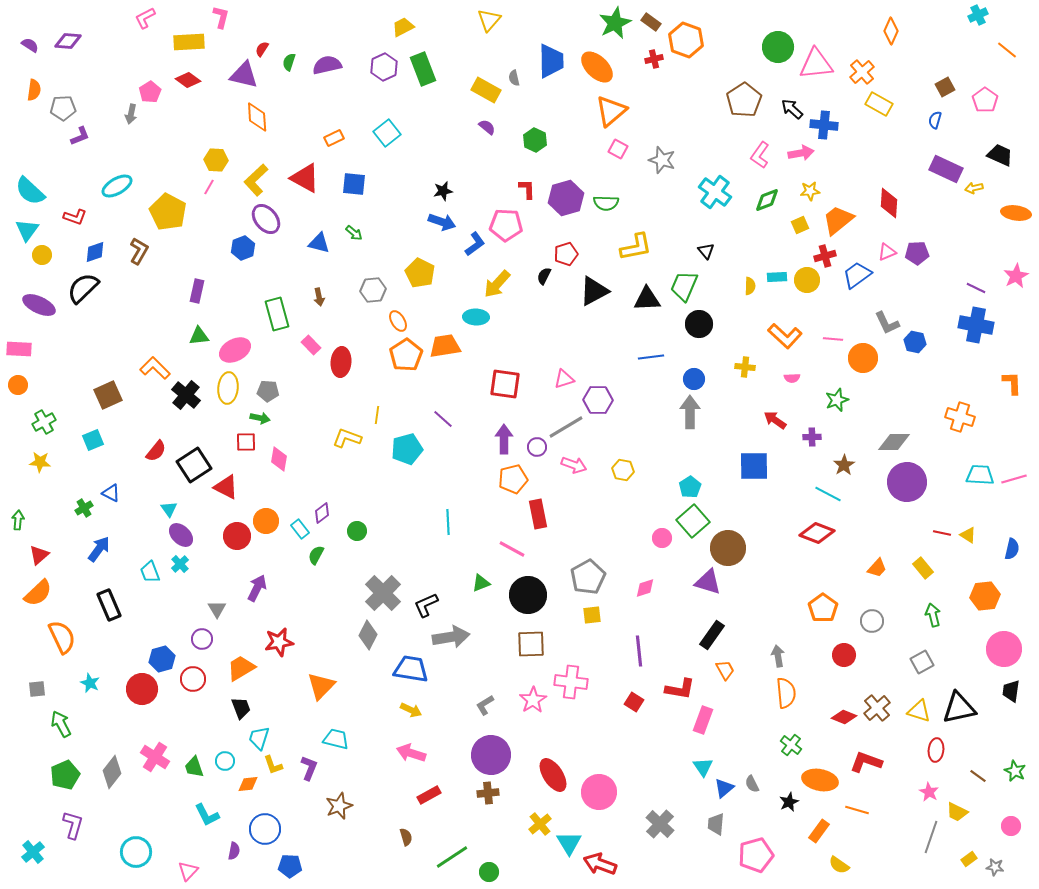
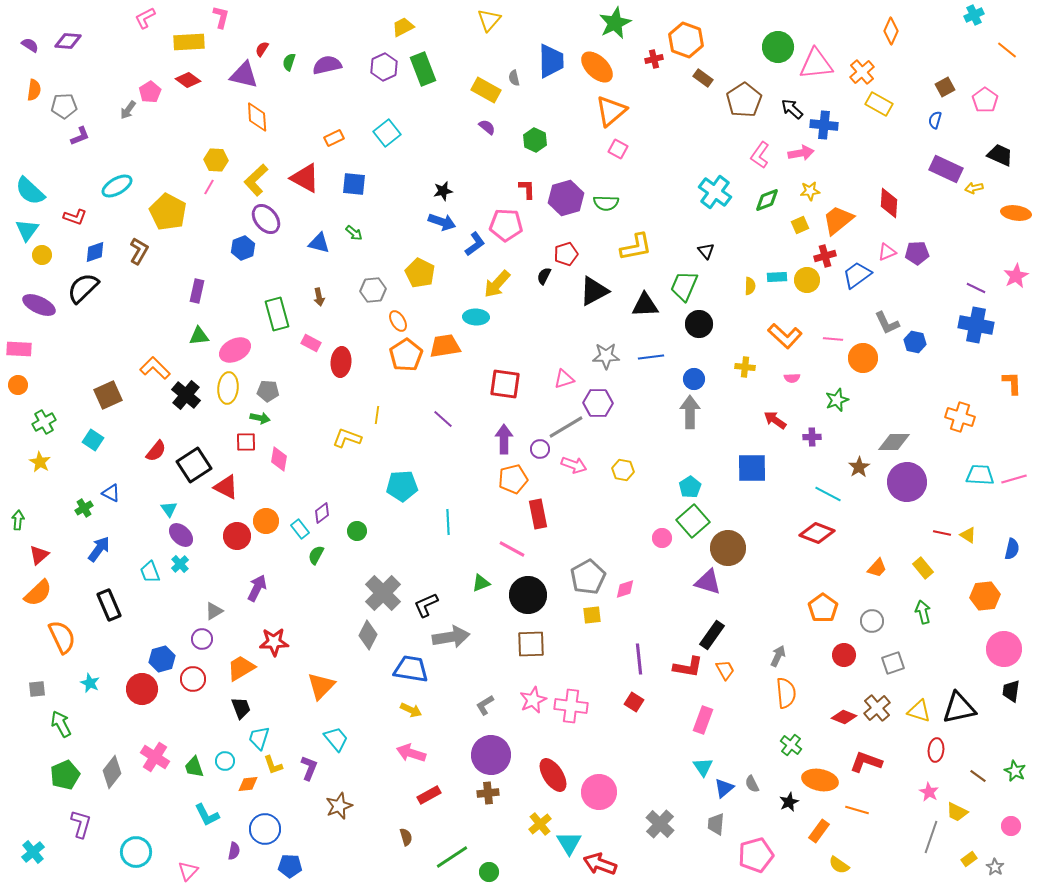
cyan cross at (978, 15): moved 4 px left
brown rectangle at (651, 22): moved 52 px right, 56 px down
gray pentagon at (63, 108): moved 1 px right, 2 px up
gray arrow at (131, 114): moved 3 px left, 4 px up; rotated 24 degrees clockwise
gray star at (662, 160): moved 56 px left, 196 px down; rotated 20 degrees counterclockwise
black triangle at (647, 299): moved 2 px left, 6 px down
pink rectangle at (311, 345): moved 2 px up; rotated 18 degrees counterclockwise
purple hexagon at (598, 400): moved 3 px down
cyan square at (93, 440): rotated 35 degrees counterclockwise
purple circle at (537, 447): moved 3 px right, 2 px down
cyan pentagon at (407, 449): moved 5 px left, 37 px down; rotated 12 degrees clockwise
yellow star at (40, 462): rotated 25 degrees clockwise
brown star at (844, 465): moved 15 px right, 2 px down
blue square at (754, 466): moved 2 px left, 2 px down
pink diamond at (645, 588): moved 20 px left, 1 px down
gray triangle at (217, 609): moved 3 px left, 2 px down; rotated 30 degrees clockwise
green arrow at (933, 615): moved 10 px left, 3 px up
red star at (279, 642): moved 5 px left; rotated 8 degrees clockwise
purple line at (639, 651): moved 8 px down
gray arrow at (778, 656): rotated 35 degrees clockwise
gray square at (922, 662): moved 29 px left, 1 px down; rotated 10 degrees clockwise
pink cross at (571, 682): moved 24 px down
red L-shape at (680, 689): moved 8 px right, 22 px up
pink star at (533, 700): rotated 8 degrees clockwise
cyan trapezoid at (336, 739): rotated 36 degrees clockwise
purple L-shape at (73, 825): moved 8 px right, 1 px up
gray star at (995, 867): rotated 24 degrees clockwise
